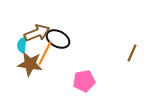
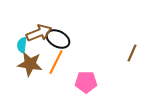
brown arrow: moved 2 px right
orange line: moved 11 px right, 9 px down
pink pentagon: moved 2 px right, 1 px down; rotated 10 degrees clockwise
